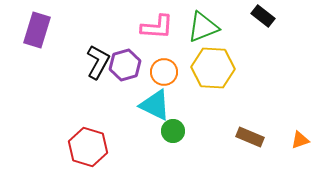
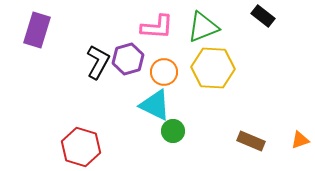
purple hexagon: moved 3 px right, 6 px up
brown rectangle: moved 1 px right, 4 px down
red hexagon: moved 7 px left
